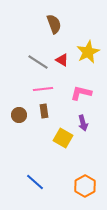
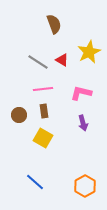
yellow star: moved 1 px right
yellow square: moved 20 px left
